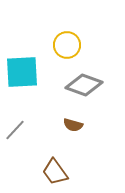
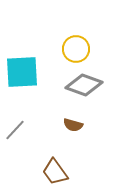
yellow circle: moved 9 px right, 4 px down
